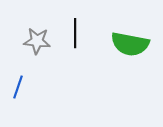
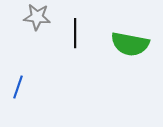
gray star: moved 24 px up
